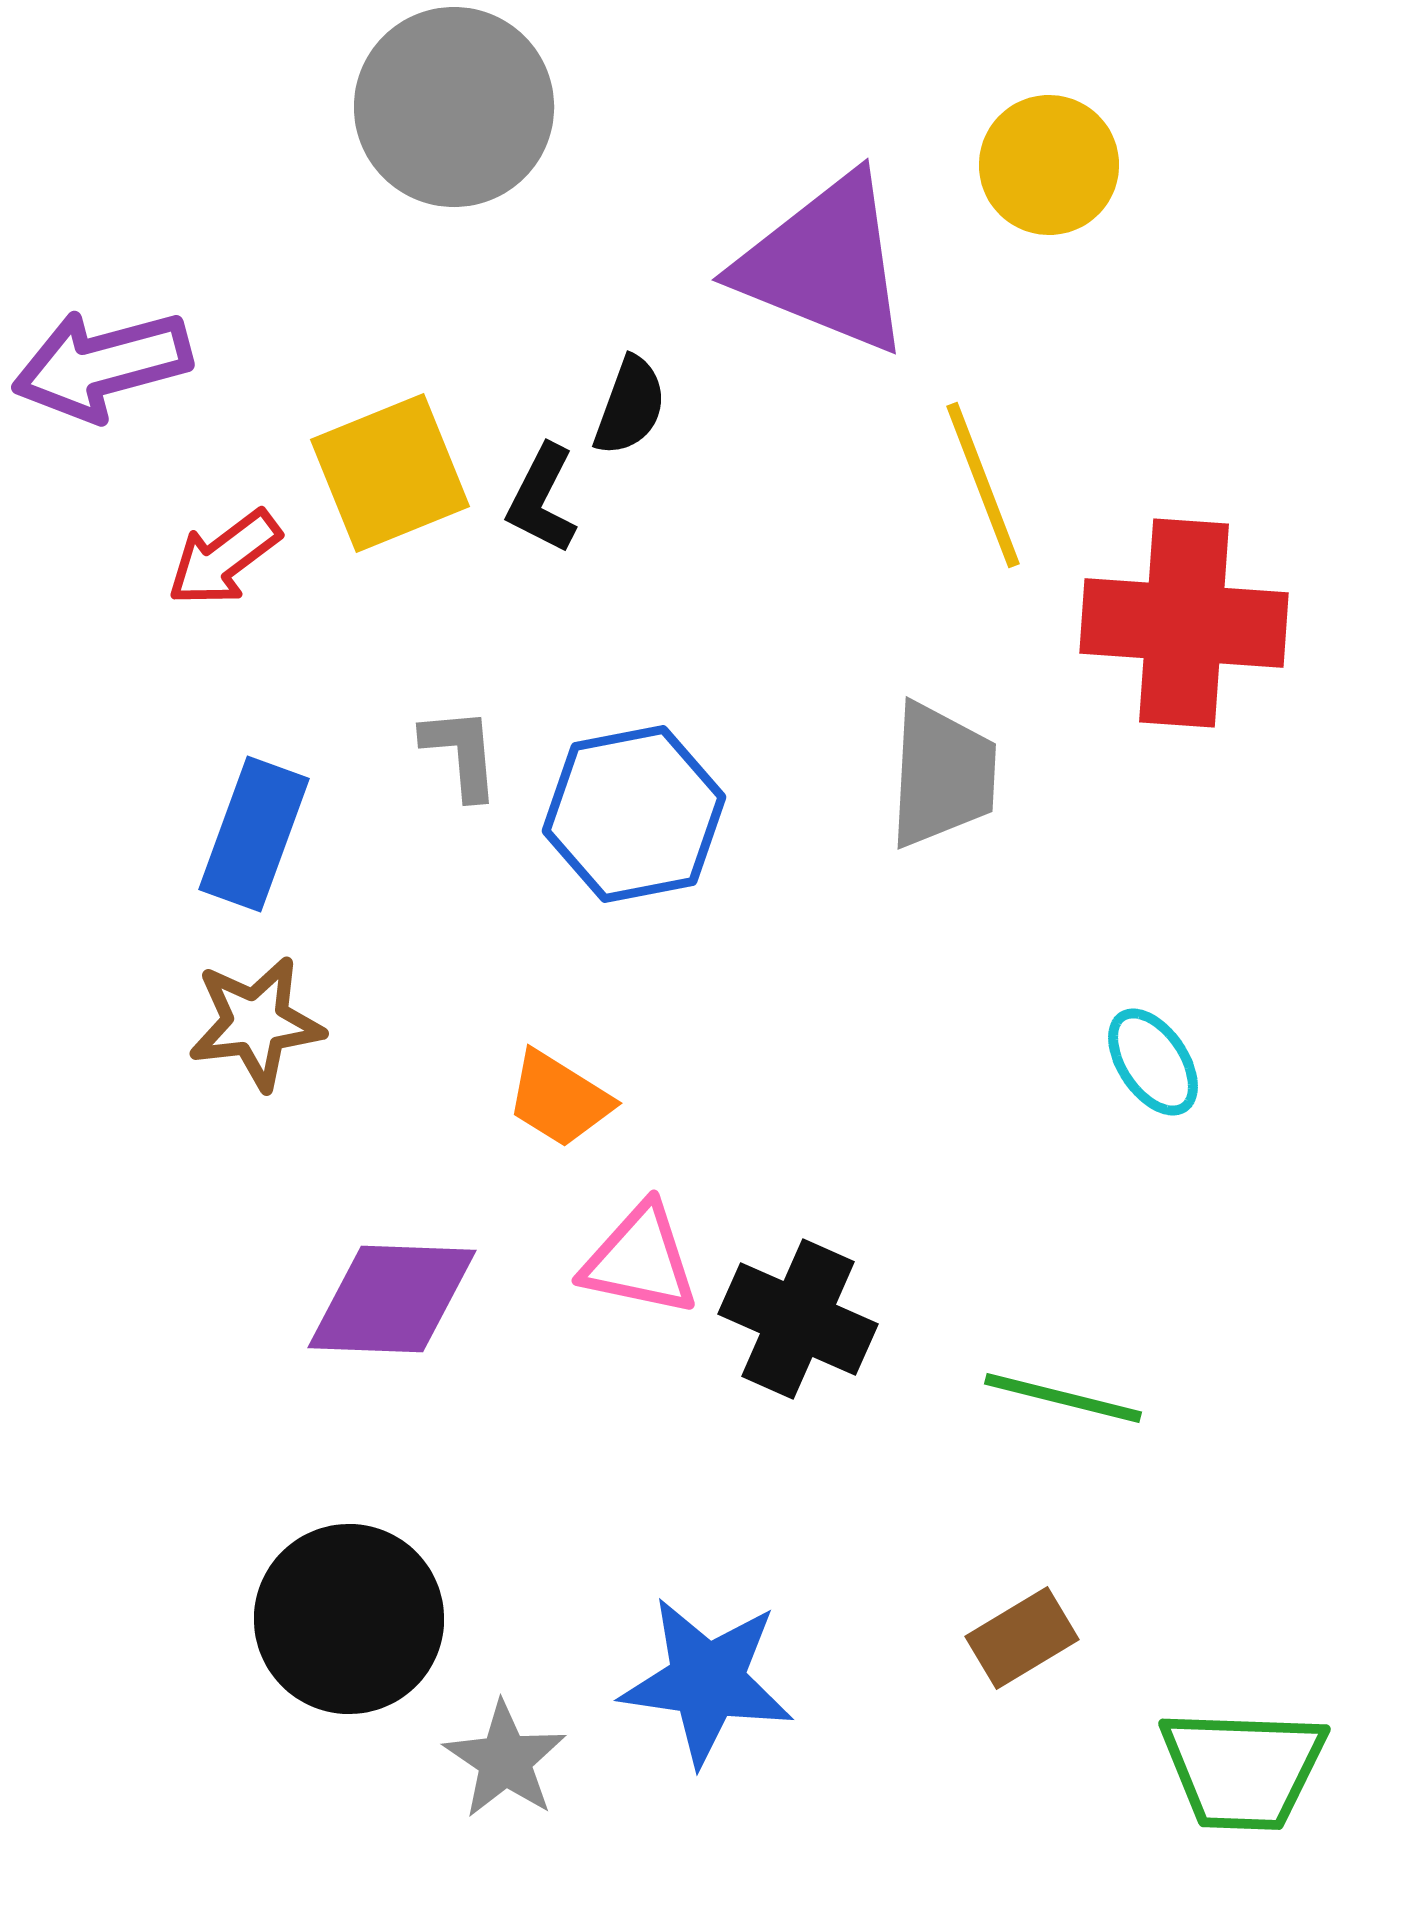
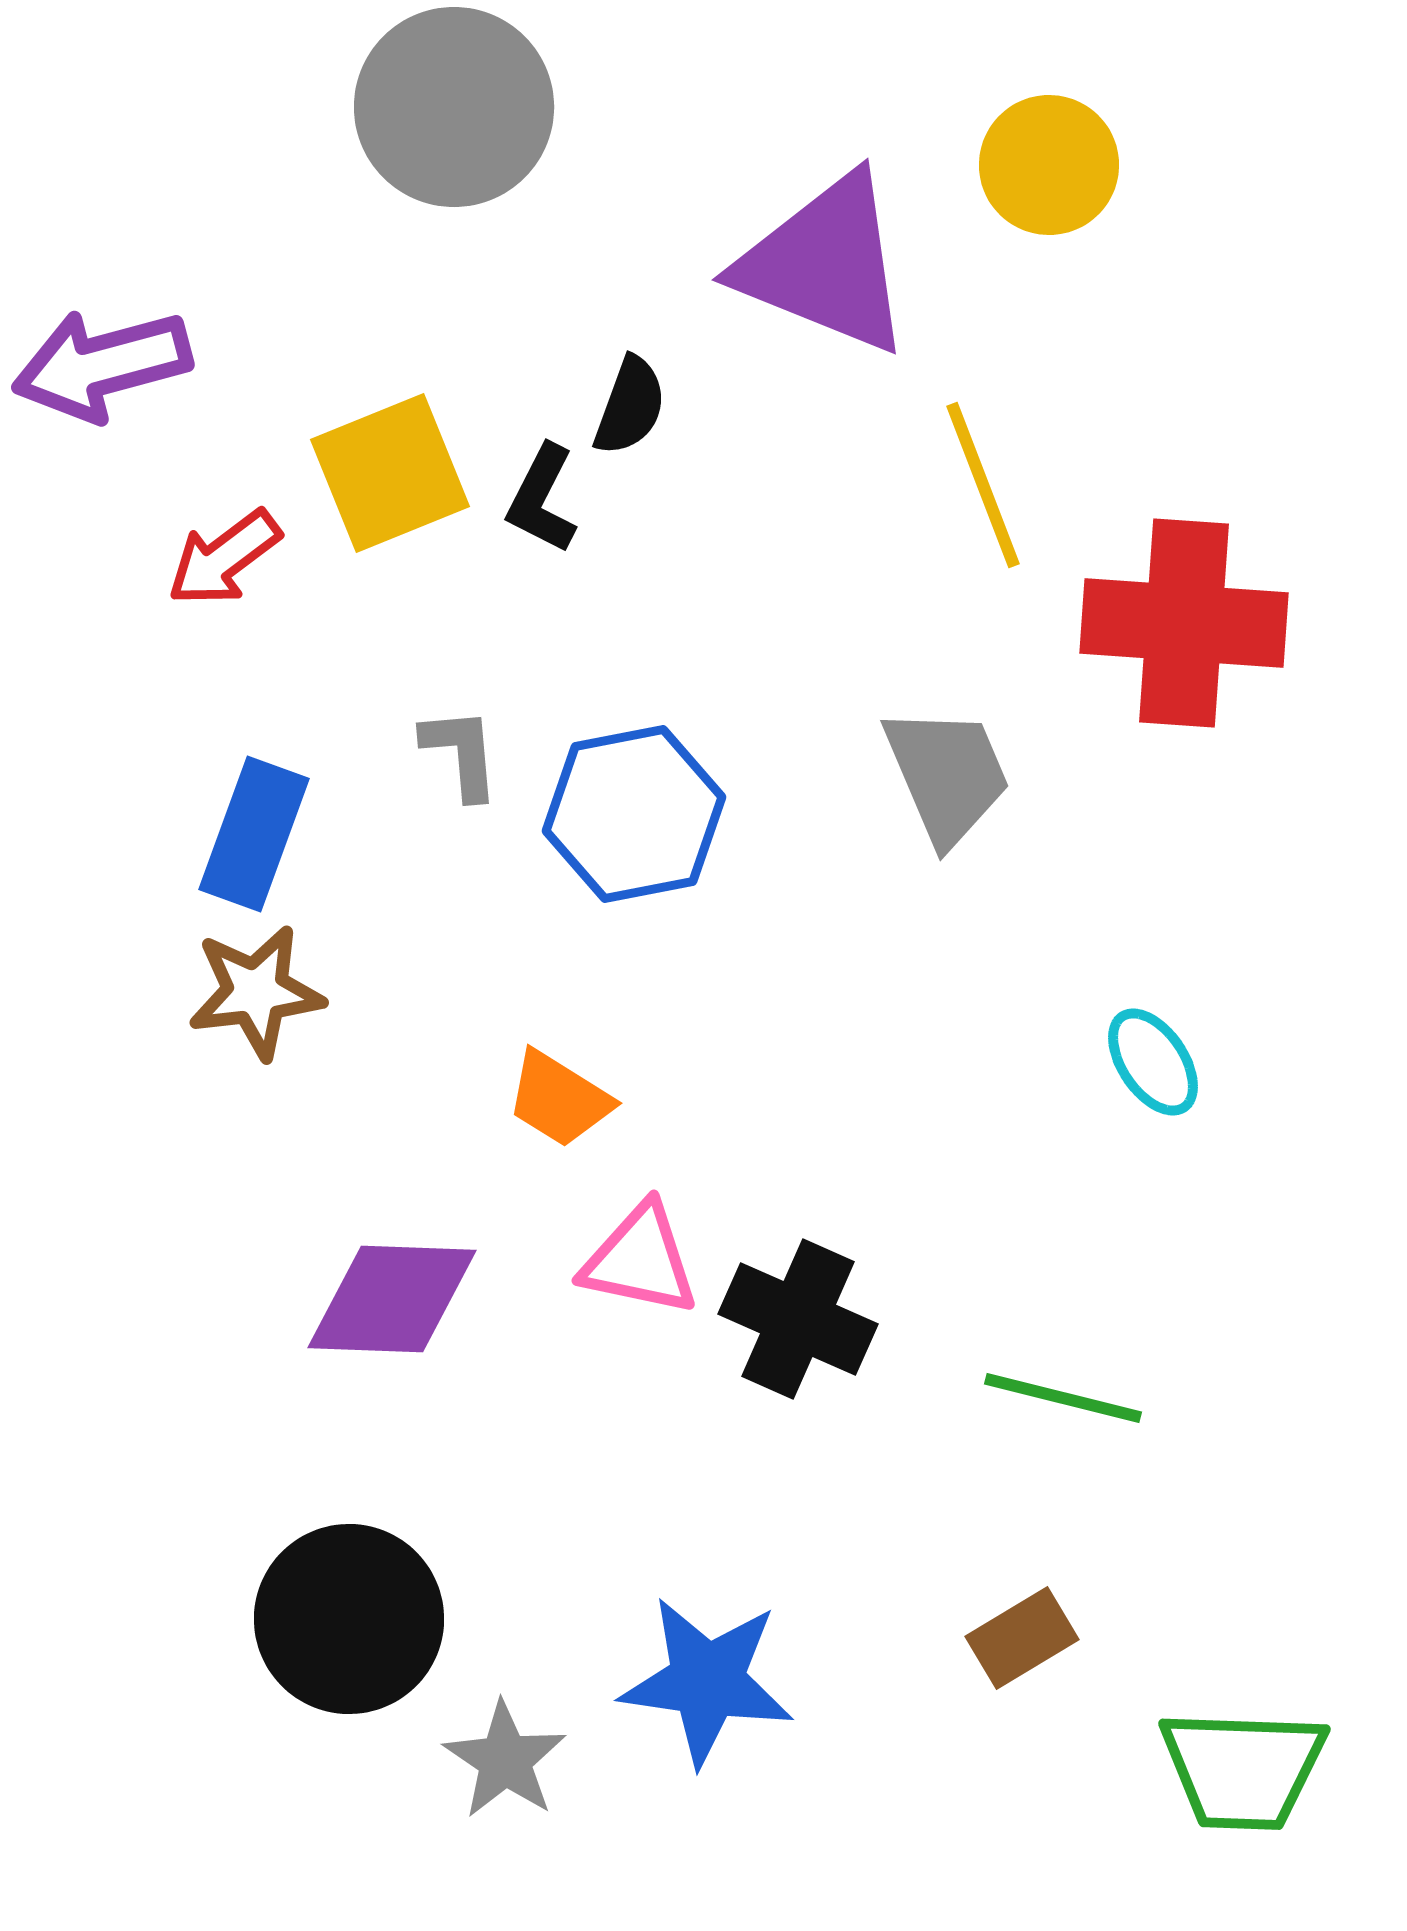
gray trapezoid: moved 5 px right; rotated 26 degrees counterclockwise
brown star: moved 31 px up
